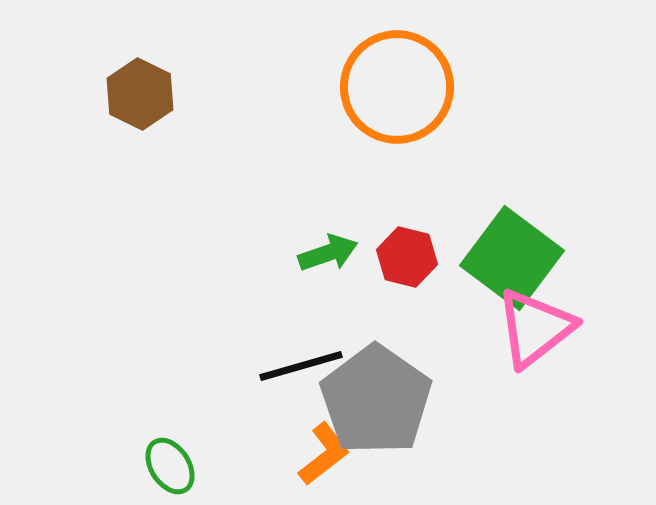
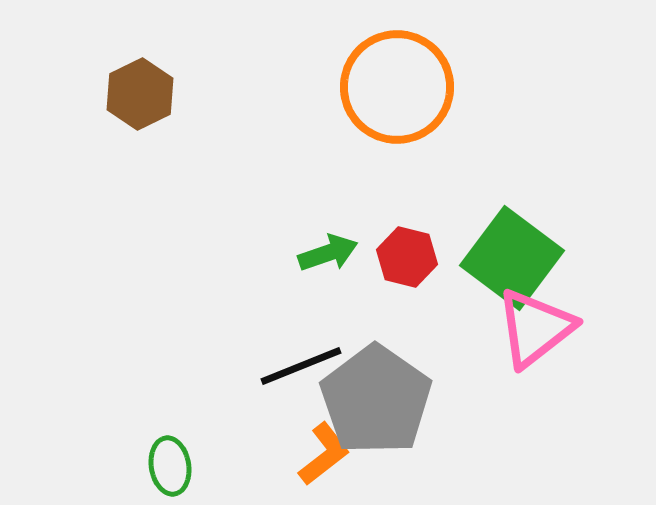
brown hexagon: rotated 8 degrees clockwise
black line: rotated 6 degrees counterclockwise
green ellipse: rotated 24 degrees clockwise
